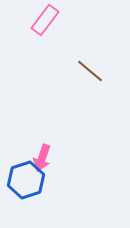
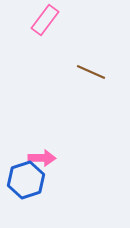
brown line: moved 1 px right, 1 px down; rotated 16 degrees counterclockwise
pink arrow: rotated 108 degrees counterclockwise
